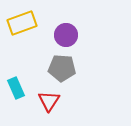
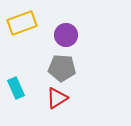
red triangle: moved 8 px right, 3 px up; rotated 25 degrees clockwise
